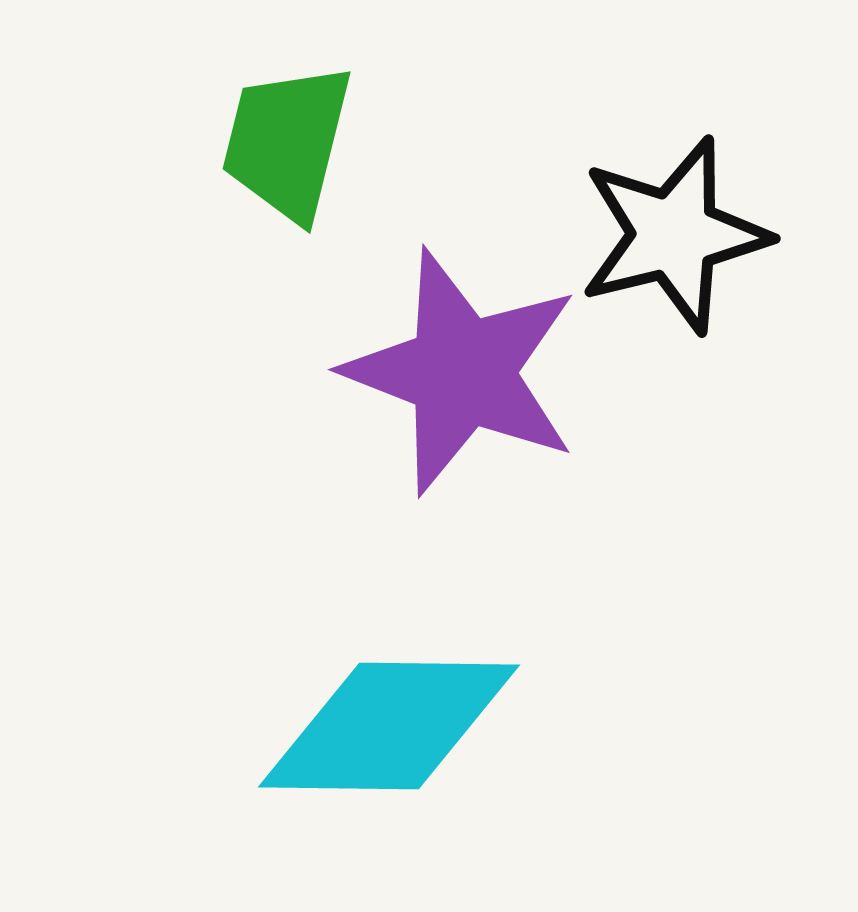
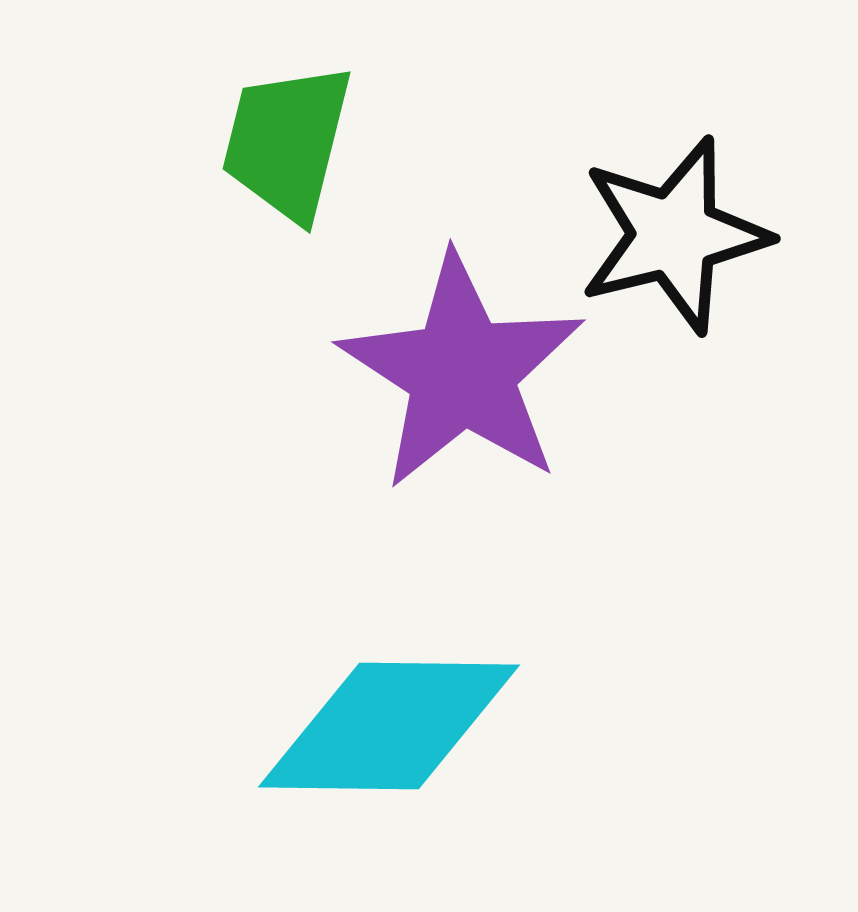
purple star: rotated 12 degrees clockwise
